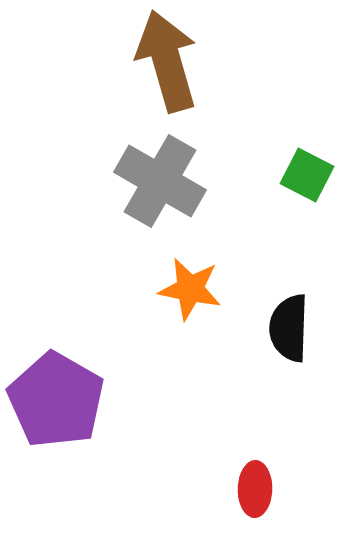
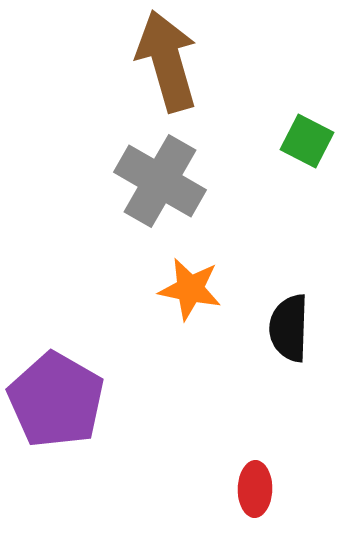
green square: moved 34 px up
